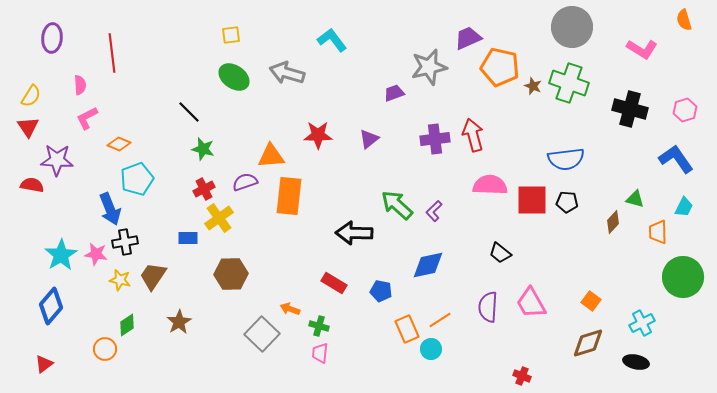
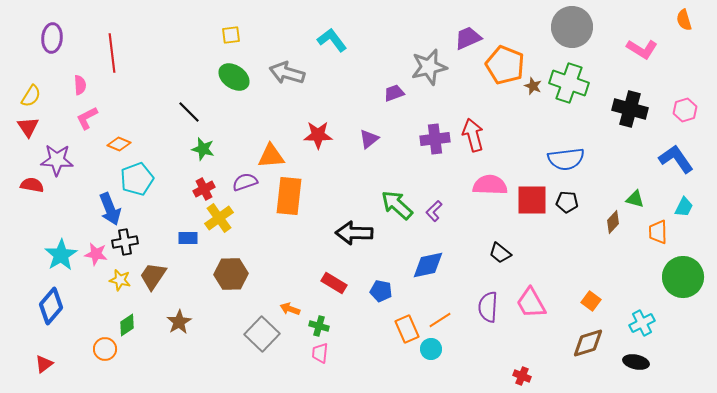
orange pentagon at (500, 67): moved 5 px right, 2 px up; rotated 9 degrees clockwise
